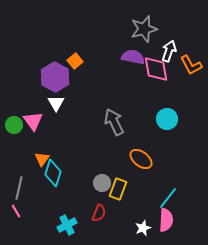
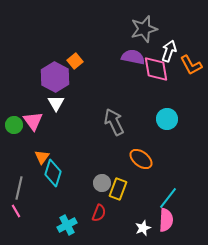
orange triangle: moved 2 px up
